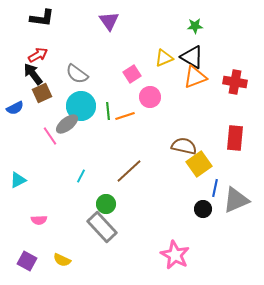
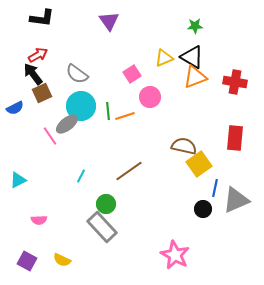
brown line: rotated 8 degrees clockwise
